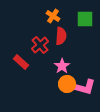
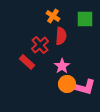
red rectangle: moved 6 px right
